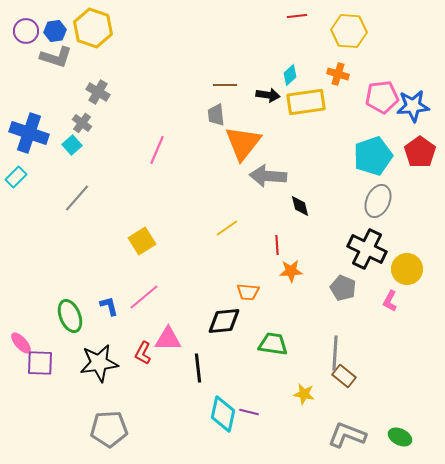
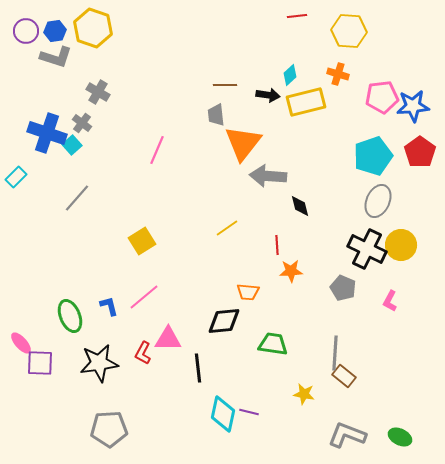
yellow rectangle at (306, 102): rotated 6 degrees counterclockwise
blue cross at (29, 133): moved 18 px right
yellow circle at (407, 269): moved 6 px left, 24 px up
